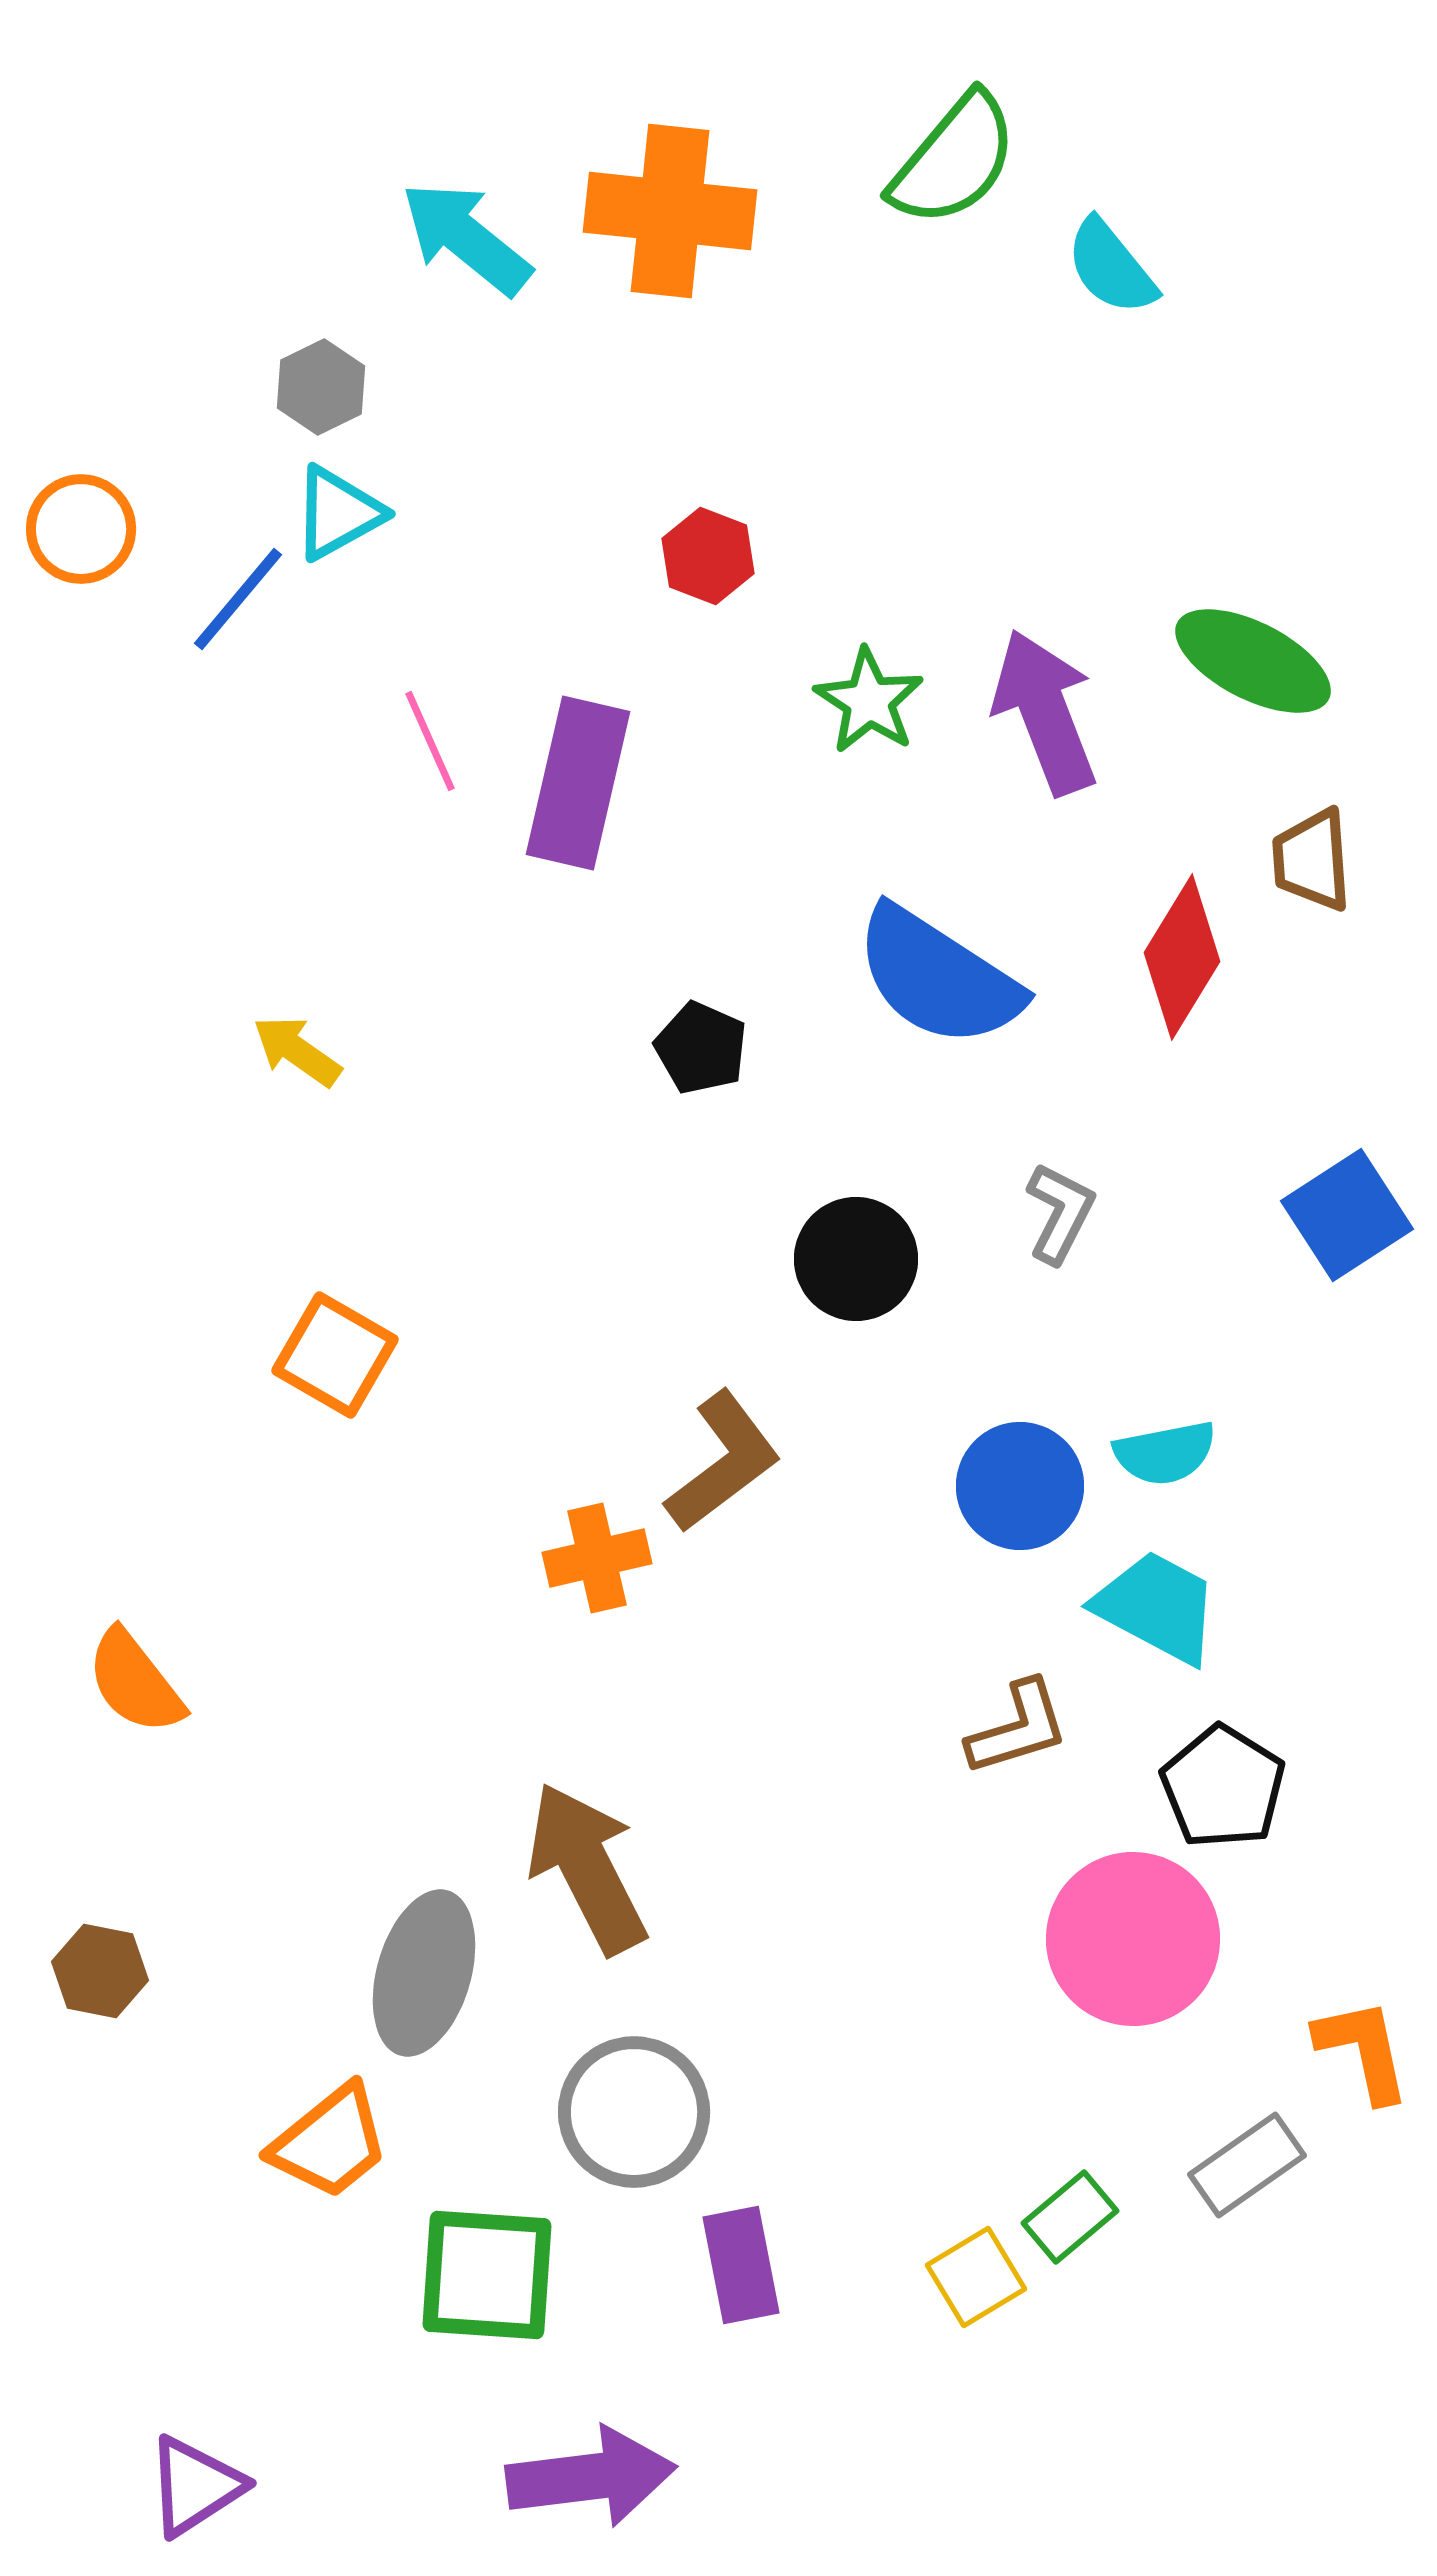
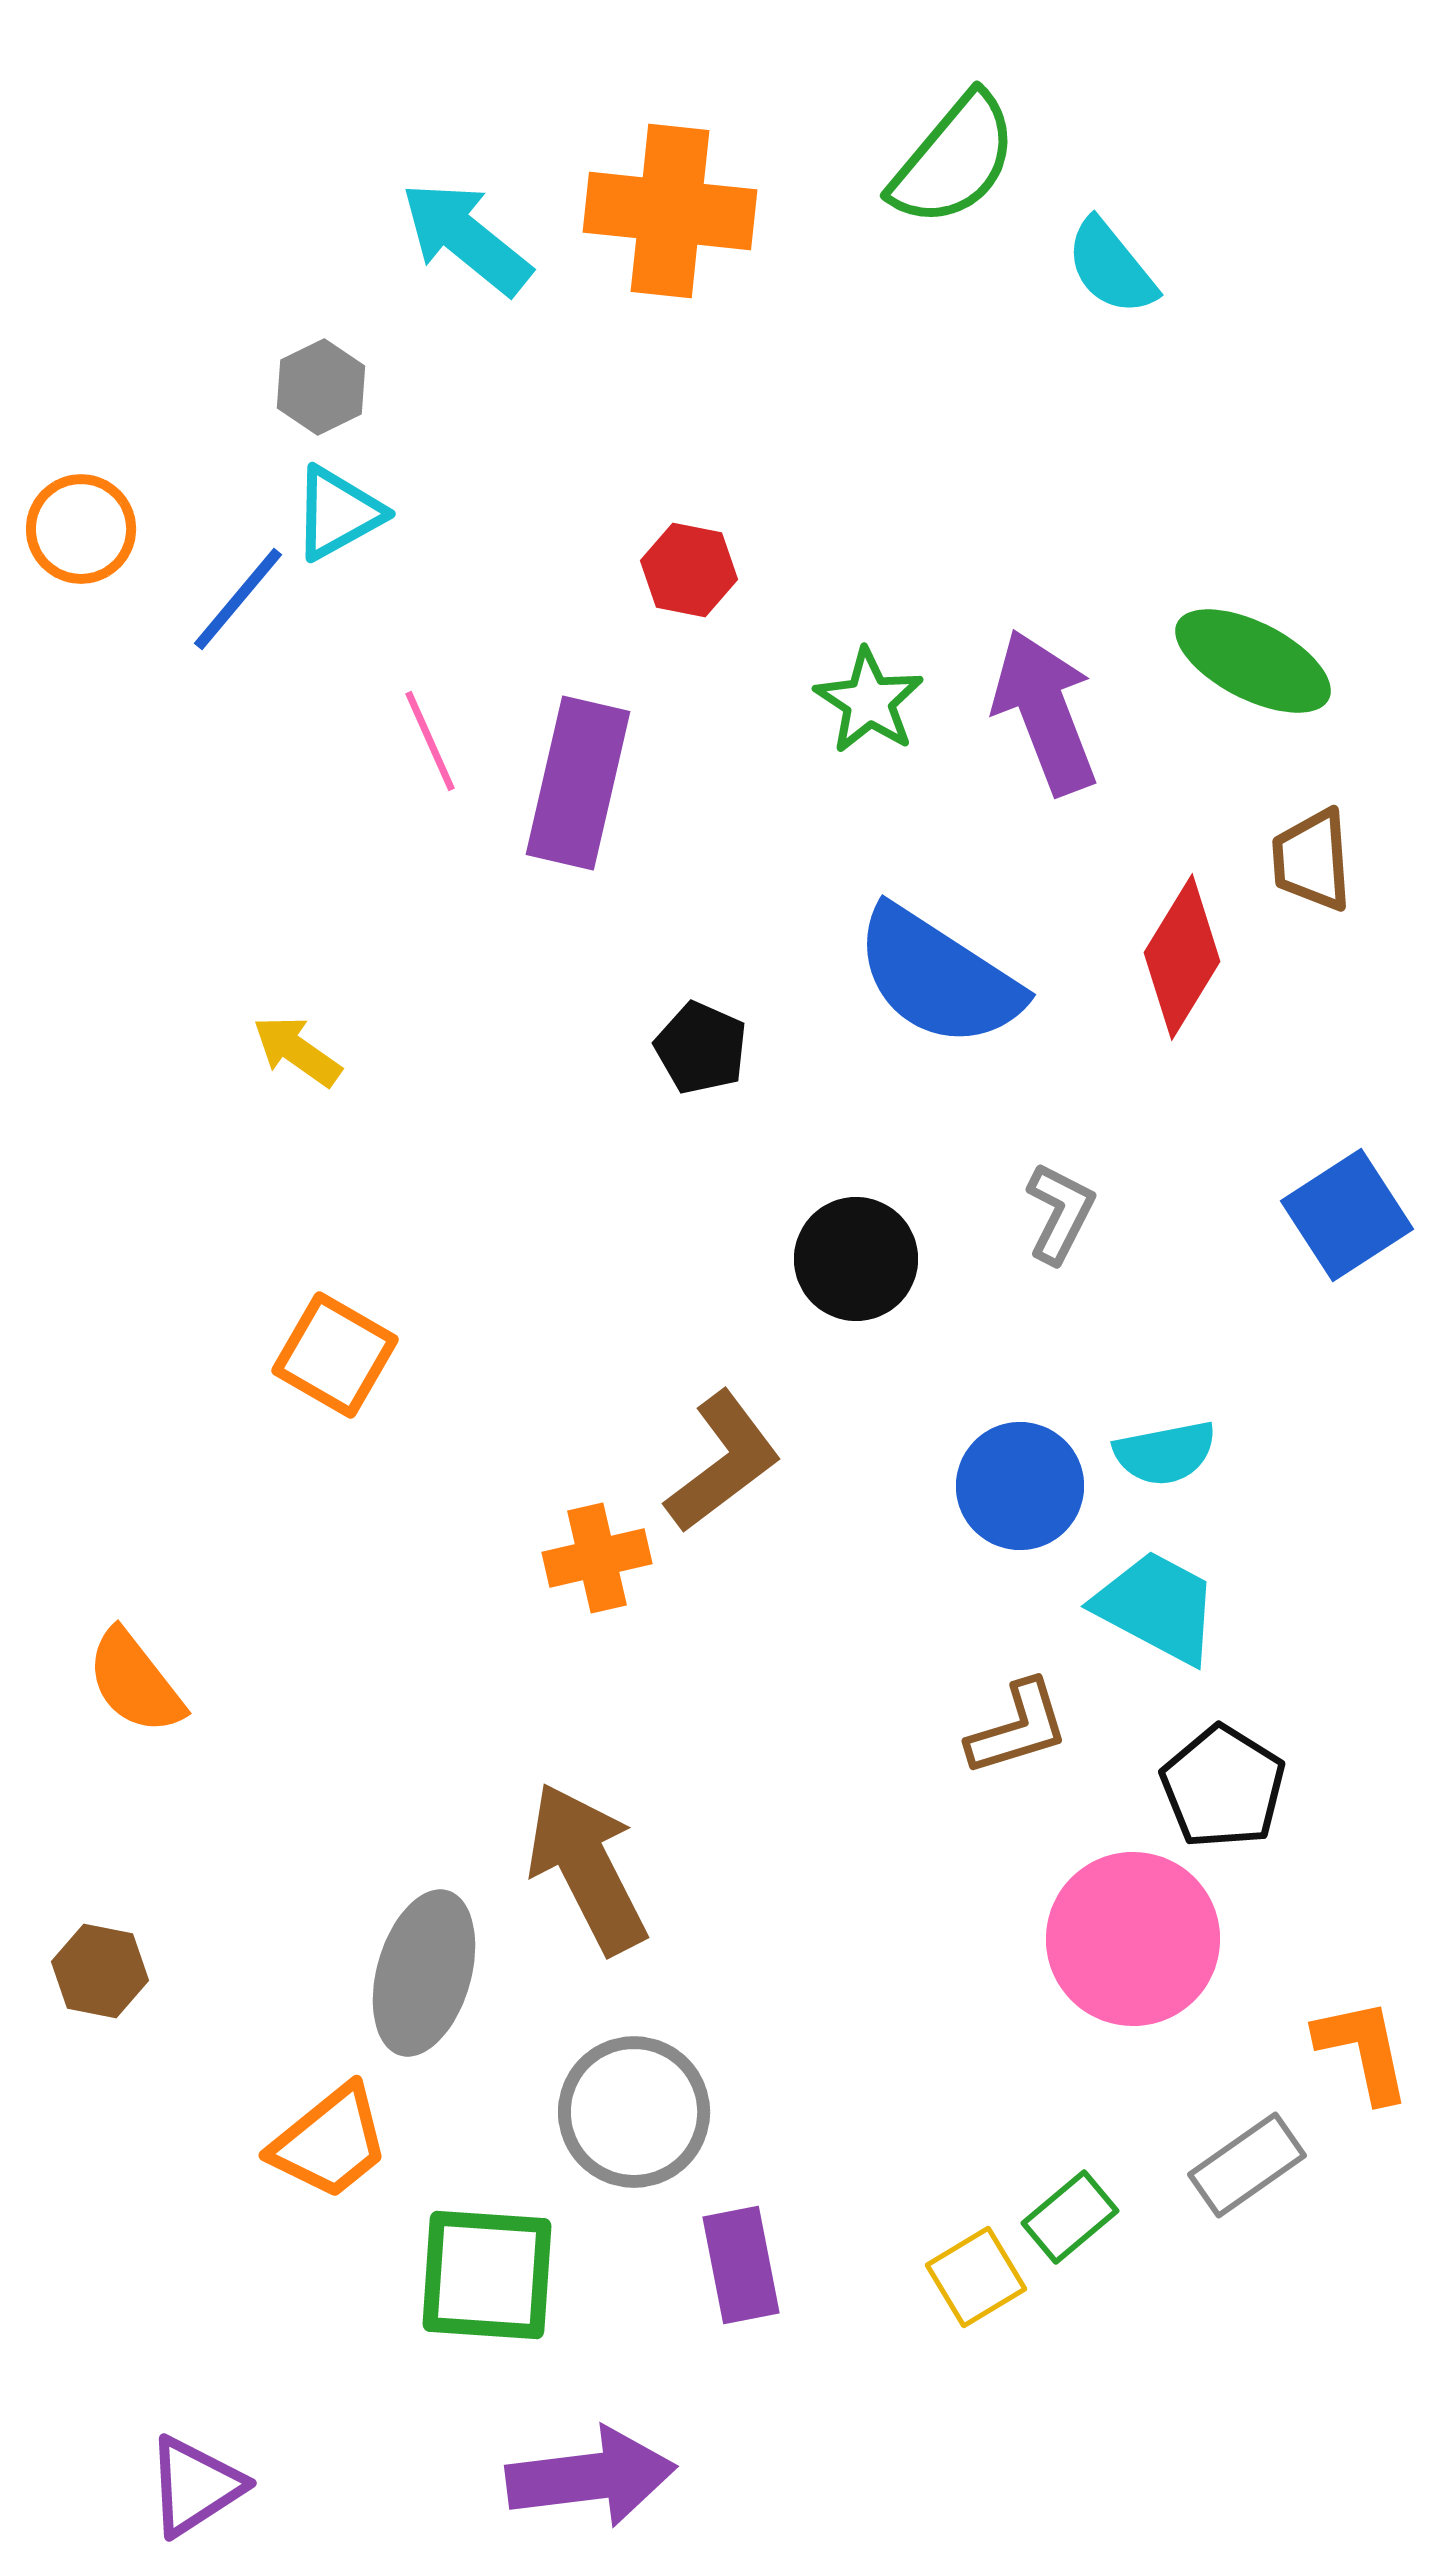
red hexagon at (708, 556): moved 19 px left, 14 px down; rotated 10 degrees counterclockwise
